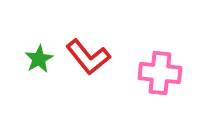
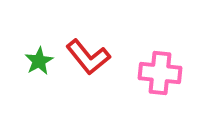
green star: moved 2 px down
